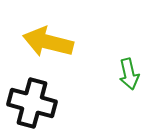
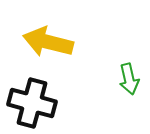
green arrow: moved 5 px down
